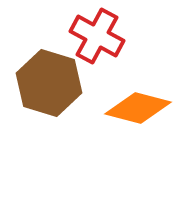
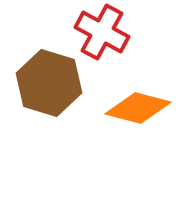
red cross: moved 5 px right, 4 px up
